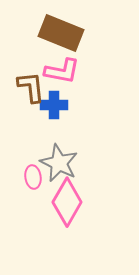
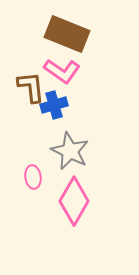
brown rectangle: moved 6 px right, 1 px down
pink L-shape: rotated 24 degrees clockwise
blue cross: rotated 16 degrees counterclockwise
gray star: moved 11 px right, 12 px up
pink diamond: moved 7 px right, 1 px up
